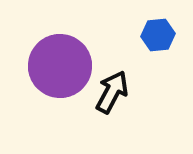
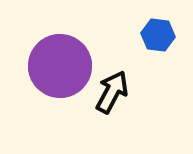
blue hexagon: rotated 12 degrees clockwise
